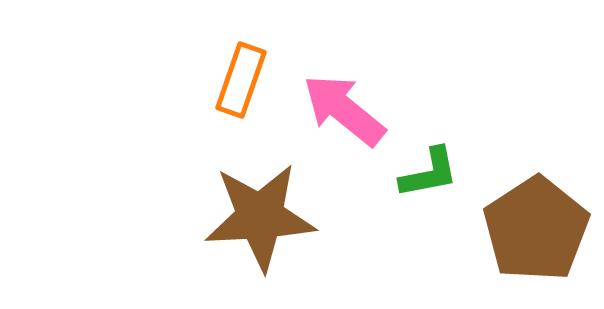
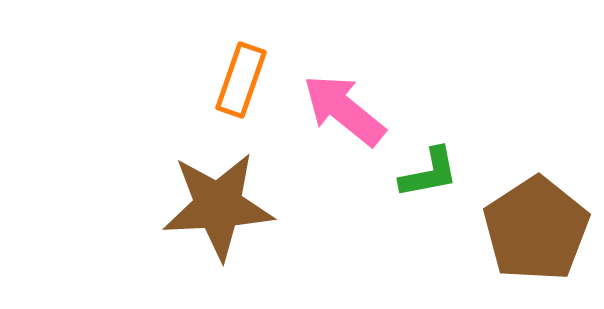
brown star: moved 42 px left, 11 px up
